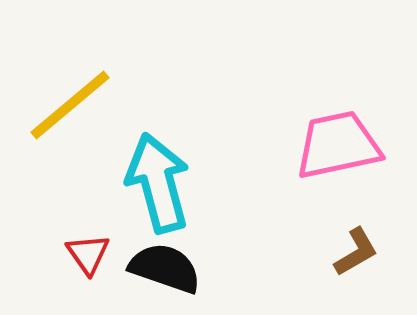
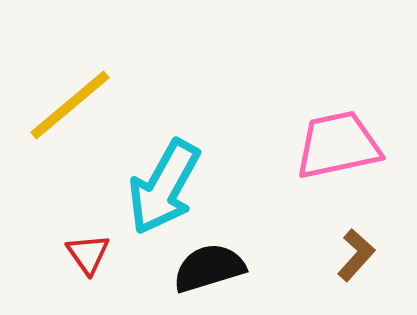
cyan arrow: moved 6 px right, 4 px down; rotated 136 degrees counterclockwise
brown L-shape: moved 3 px down; rotated 18 degrees counterclockwise
black semicircle: moved 44 px right; rotated 36 degrees counterclockwise
